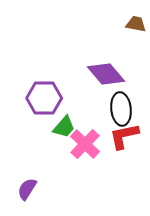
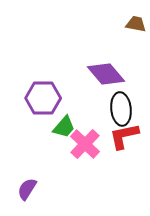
purple hexagon: moved 1 px left
